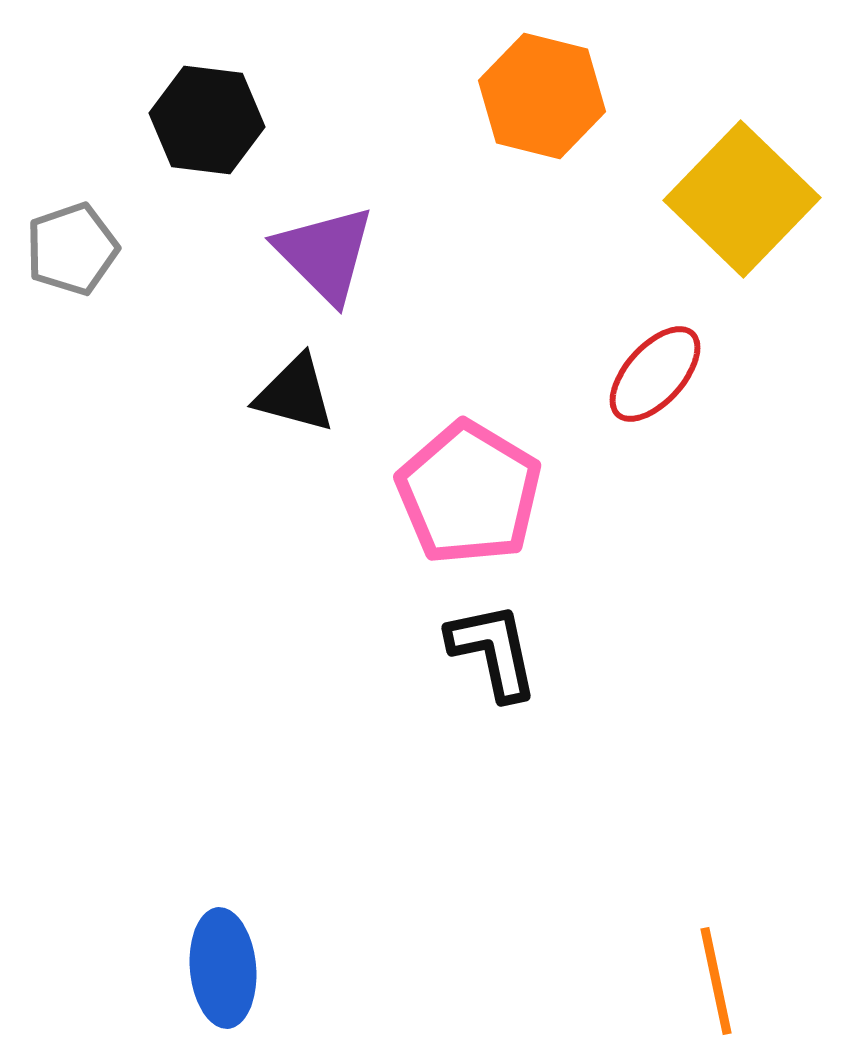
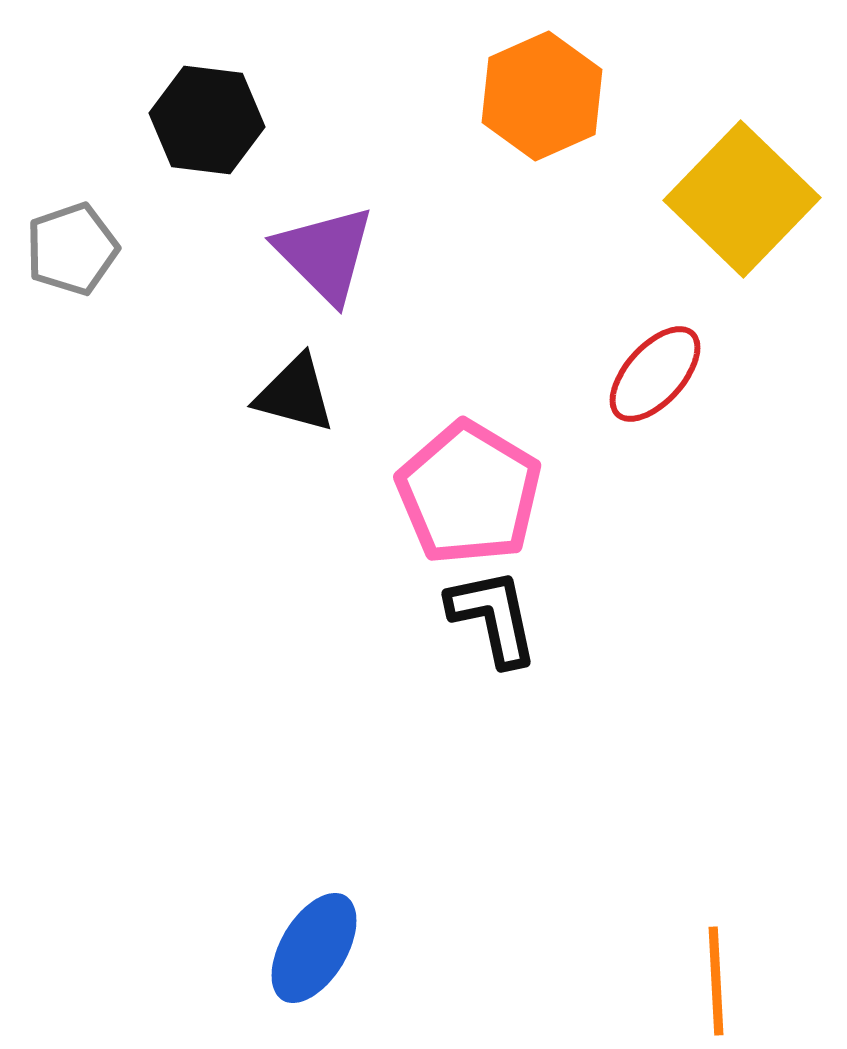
orange hexagon: rotated 22 degrees clockwise
black L-shape: moved 34 px up
blue ellipse: moved 91 px right, 20 px up; rotated 36 degrees clockwise
orange line: rotated 9 degrees clockwise
